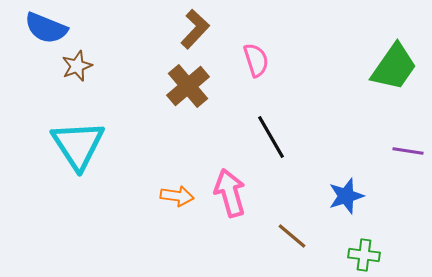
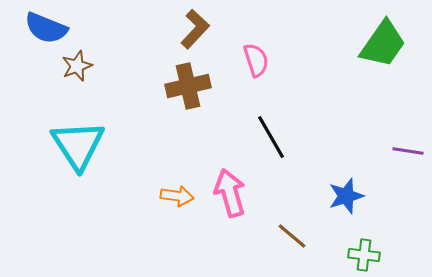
green trapezoid: moved 11 px left, 23 px up
brown cross: rotated 27 degrees clockwise
